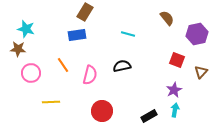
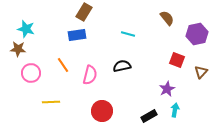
brown rectangle: moved 1 px left
purple star: moved 7 px left, 1 px up
